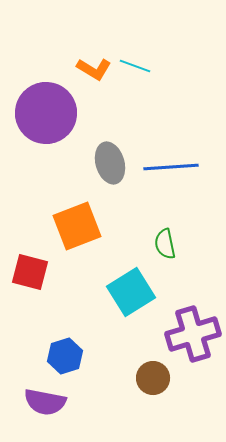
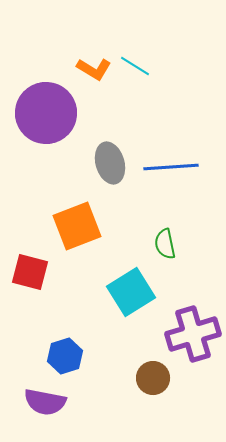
cyan line: rotated 12 degrees clockwise
